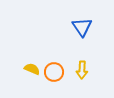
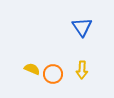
orange circle: moved 1 px left, 2 px down
